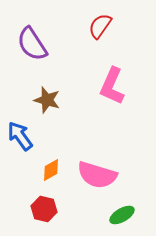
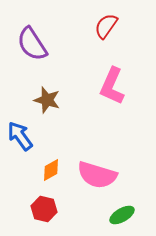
red semicircle: moved 6 px right
